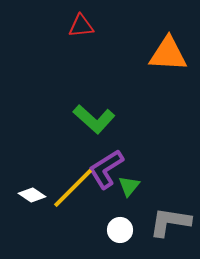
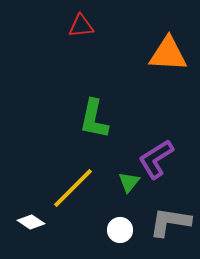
green L-shape: rotated 60 degrees clockwise
purple L-shape: moved 50 px right, 10 px up
green triangle: moved 4 px up
white diamond: moved 1 px left, 27 px down
